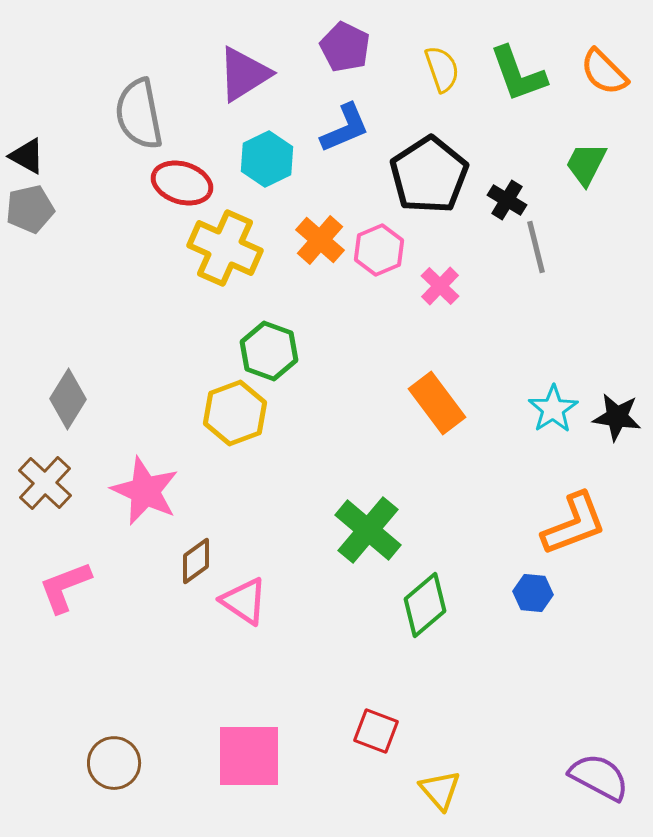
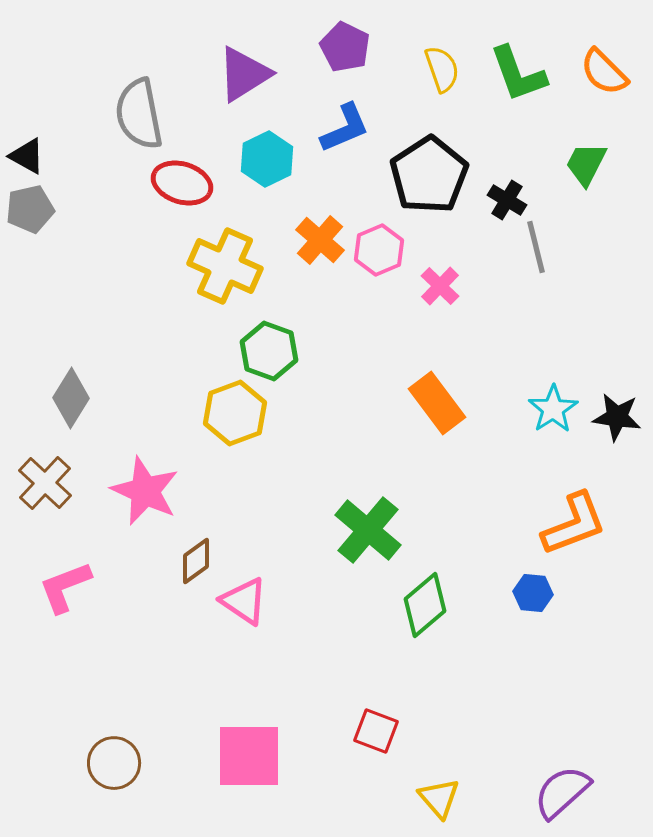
yellow cross: moved 18 px down
gray diamond: moved 3 px right, 1 px up
purple semicircle: moved 37 px left, 15 px down; rotated 70 degrees counterclockwise
yellow triangle: moved 1 px left, 8 px down
